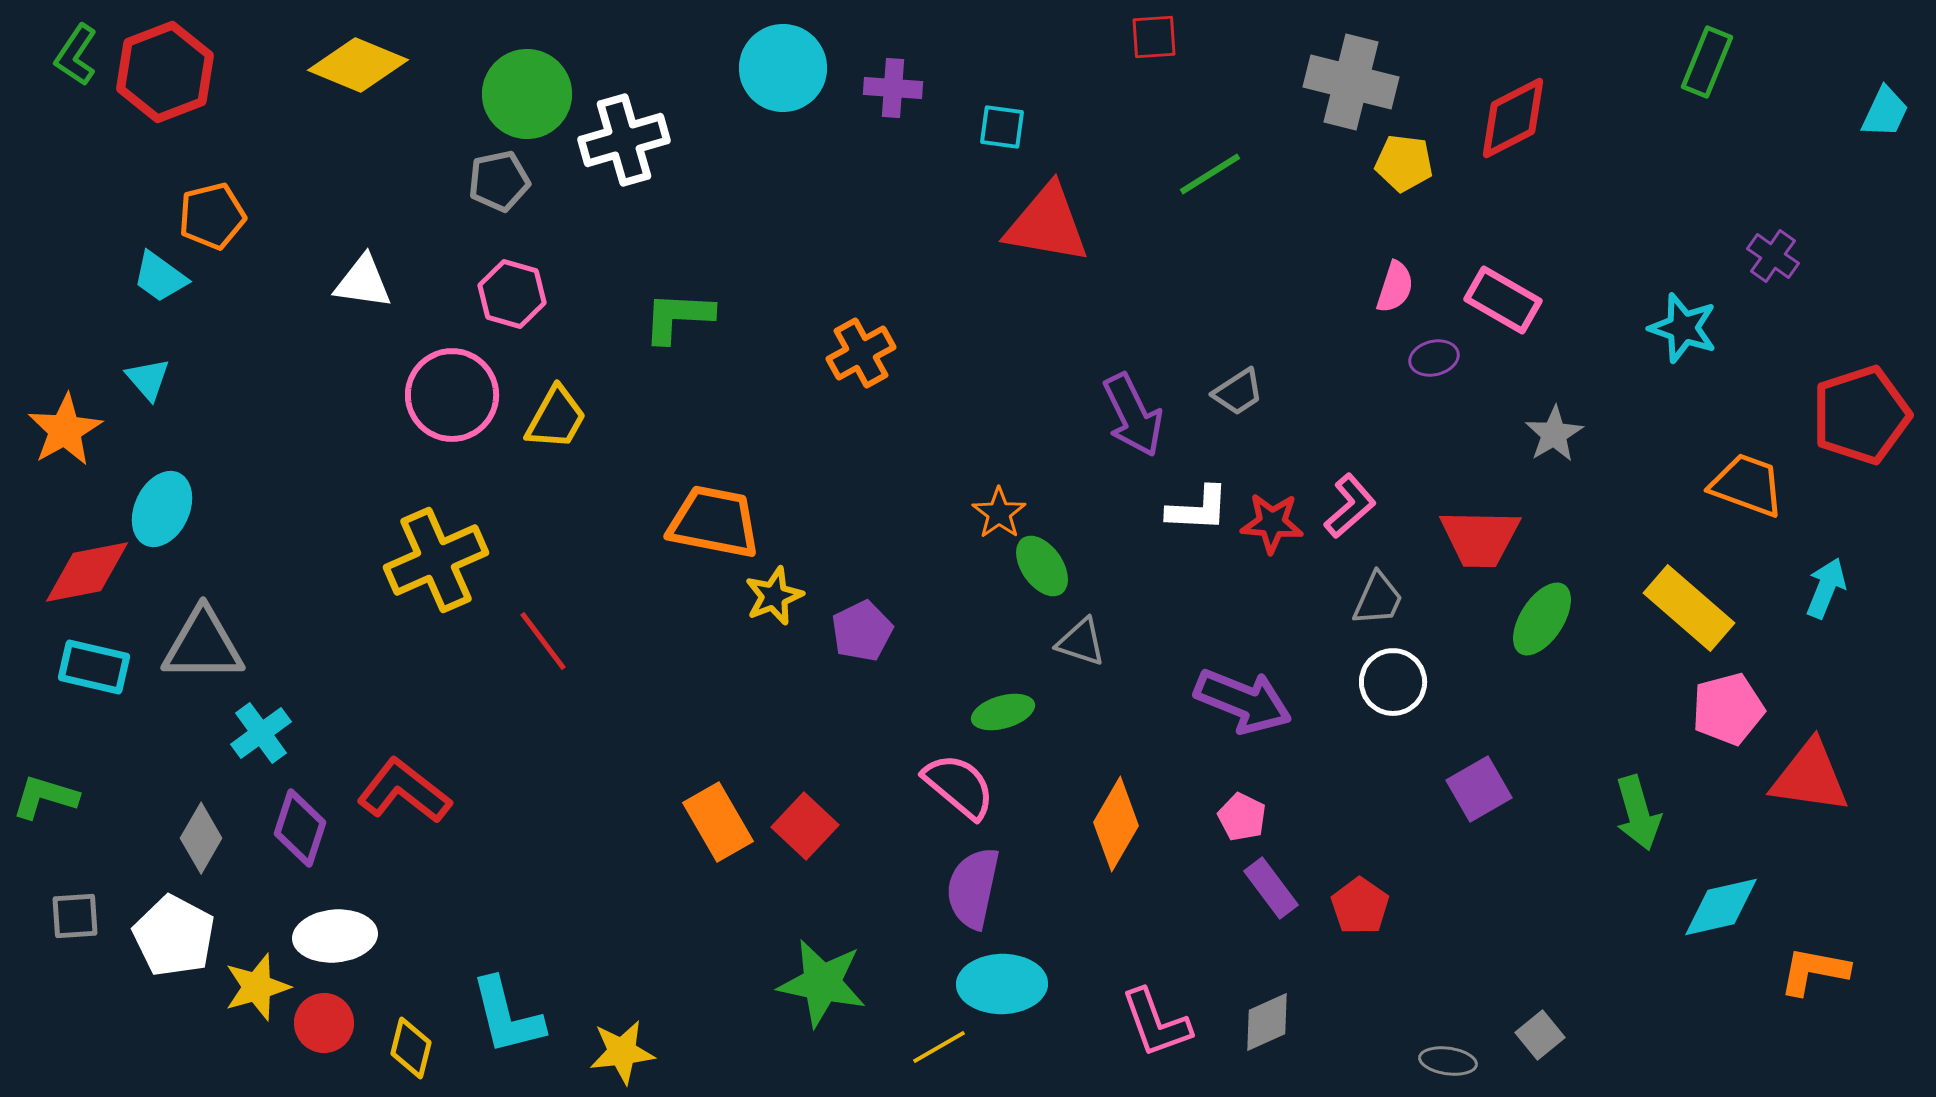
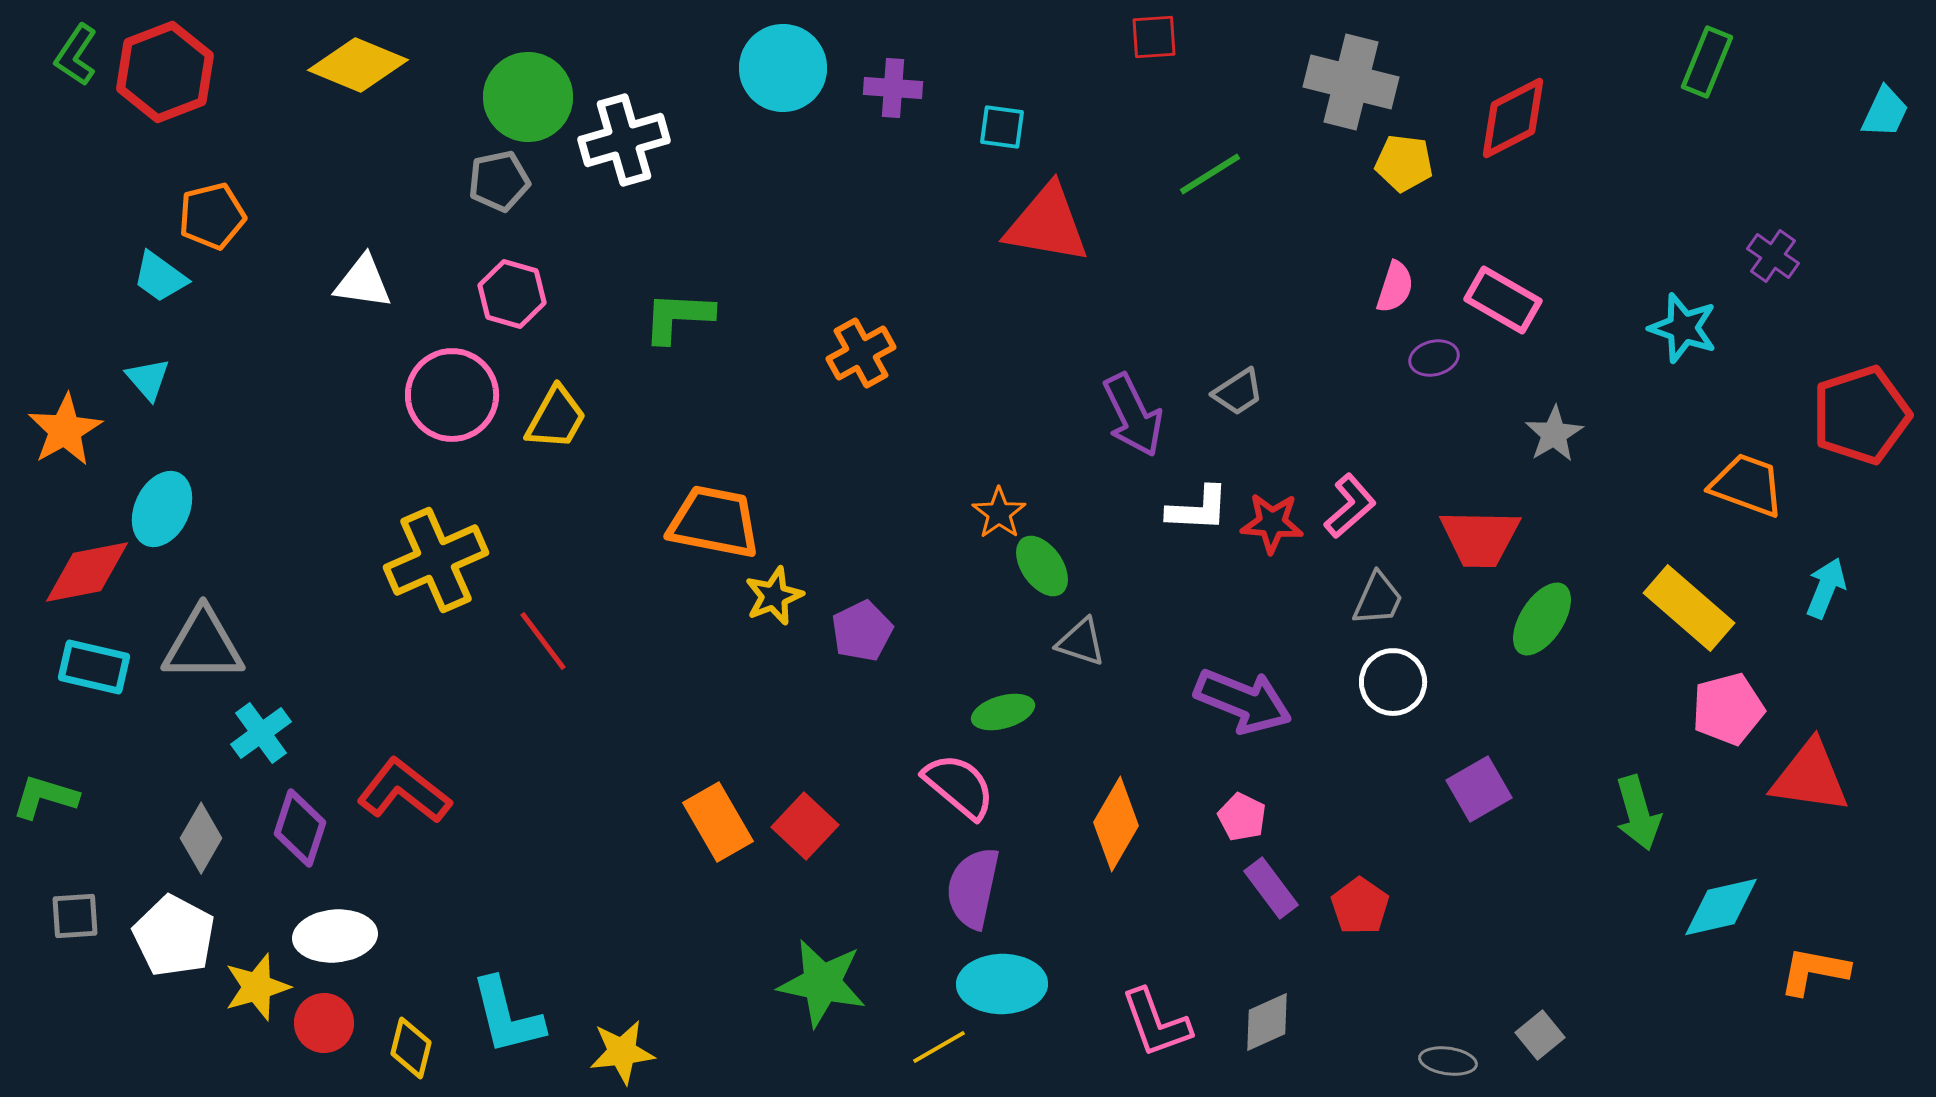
green circle at (527, 94): moved 1 px right, 3 px down
